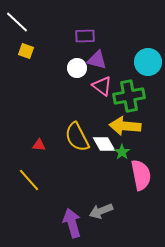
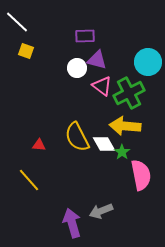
green cross: moved 3 px up; rotated 16 degrees counterclockwise
